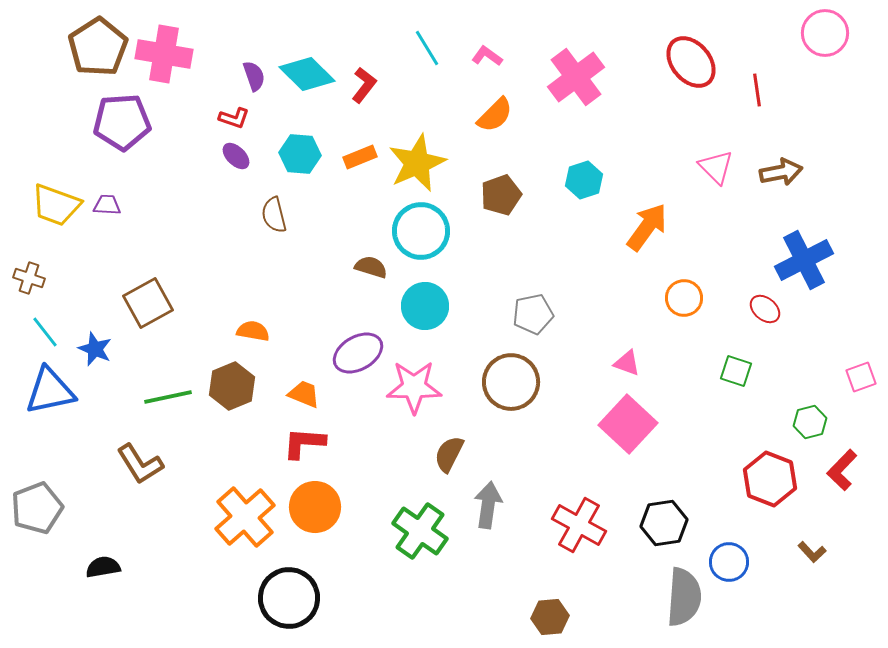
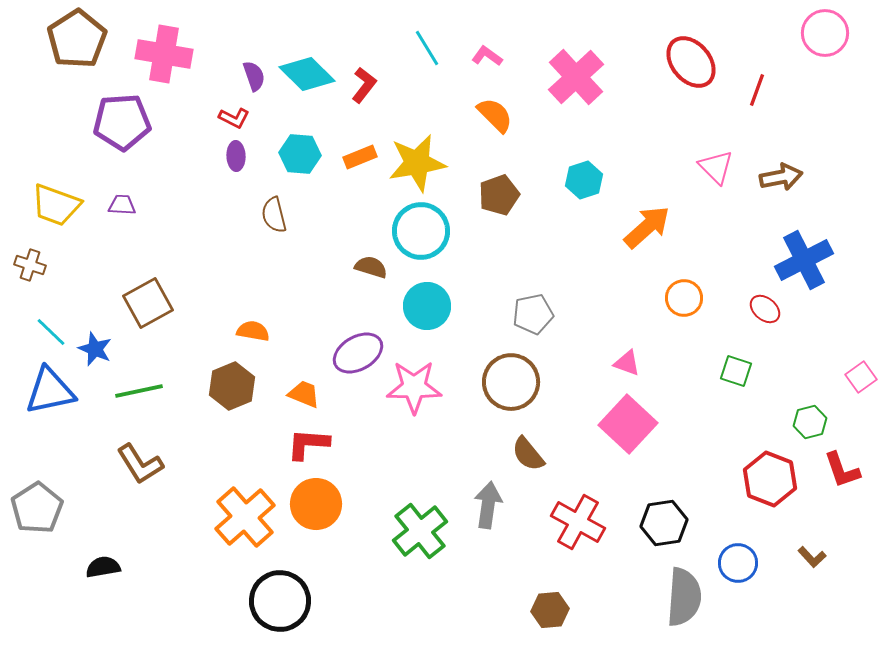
brown pentagon at (98, 47): moved 21 px left, 8 px up
pink cross at (576, 77): rotated 6 degrees counterclockwise
red line at (757, 90): rotated 28 degrees clockwise
orange semicircle at (495, 115): rotated 90 degrees counterclockwise
red L-shape at (234, 118): rotated 8 degrees clockwise
purple ellipse at (236, 156): rotated 44 degrees clockwise
yellow star at (417, 163): rotated 14 degrees clockwise
brown arrow at (781, 172): moved 5 px down
brown pentagon at (501, 195): moved 2 px left
purple trapezoid at (107, 205): moved 15 px right
orange arrow at (647, 227): rotated 12 degrees clockwise
brown cross at (29, 278): moved 1 px right, 13 px up
cyan circle at (425, 306): moved 2 px right
cyan line at (45, 332): moved 6 px right; rotated 8 degrees counterclockwise
pink square at (861, 377): rotated 16 degrees counterclockwise
green line at (168, 397): moved 29 px left, 6 px up
red L-shape at (304, 443): moved 4 px right, 1 px down
brown semicircle at (449, 454): moved 79 px right; rotated 66 degrees counterclockwise
red L-shape at (842, 470): rotated 63 degrees counterclockwise
orange circle at (315, 507): moved 1 px right, 3 px up
gray pentagon at (37, 508): rotated 12 degrees counterclockwise
red cross at (579, 525): moved 1 px left, 3 px up
green cross at (420, 531): rotated 16 degrees clockwise
brown L-shape at (812, 552): moved 5 px down
blue circle at (729, 562): moved 9 px right, 1 px down
black circle at (289, 598): moved 9 px left, 3 px down
brown hexagon at (550, 617): moved 7 px up
